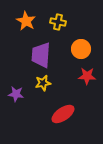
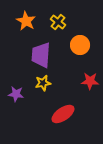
yellow cross: rotated 28 degrees clockwise
orange circle: moved 1 px left, 4 px up
red star: moved 3 px right, 5 px down
